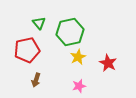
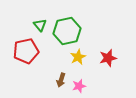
green triangle: moved 1 px right, 2 px down
green hexagon: moved 3 px left, 1 px up
red pentagon: moved 1 px left, 1 px down
red star: moved 5 px up; rotated 30 degrees clockwise
brown arrow: moved 25 px right
